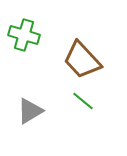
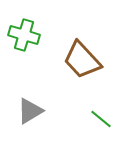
green line: moved 18 px right, 18 px down
